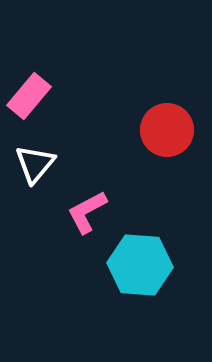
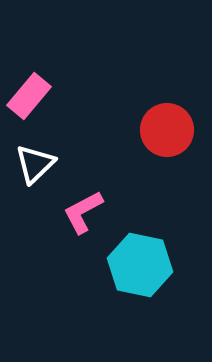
white triangle: rotated 6 degrees clockwise
pink L-shape: moved 4 px left
cyan hexagon: rotated 8 degrees clockwise
